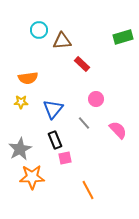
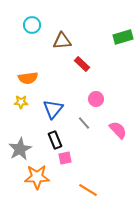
cyan circle: moved 7 px left, 5 px up
orange star: moved 5 px right
orange line: rotated 30 degrees counterclockwise
